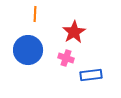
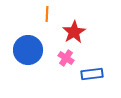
orange line: moved 12 px right
pink cross: rotated 14 degrees clockwise
blue rectangle: moved 1 px right, 1 px up
